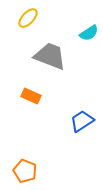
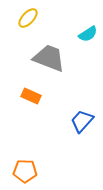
cyan semicircle: moved 1 px left, 1 px down
gray trapezoid: moved 1 px left, 2 px down
blue trapezoid: rotated 15 degrees counterclockwise
orange pentagon: rotated 20 degrees counterclockwise
